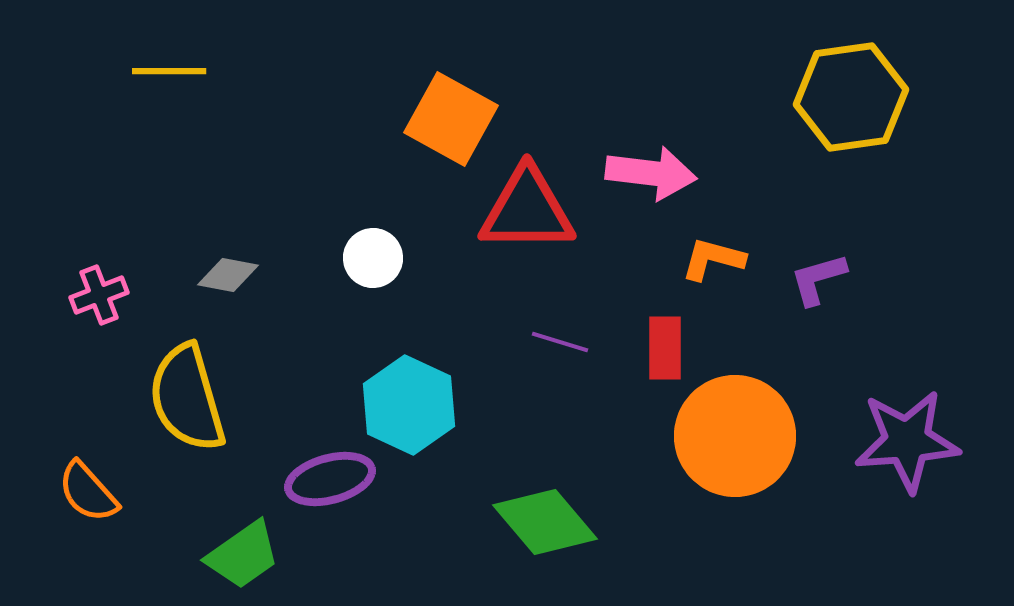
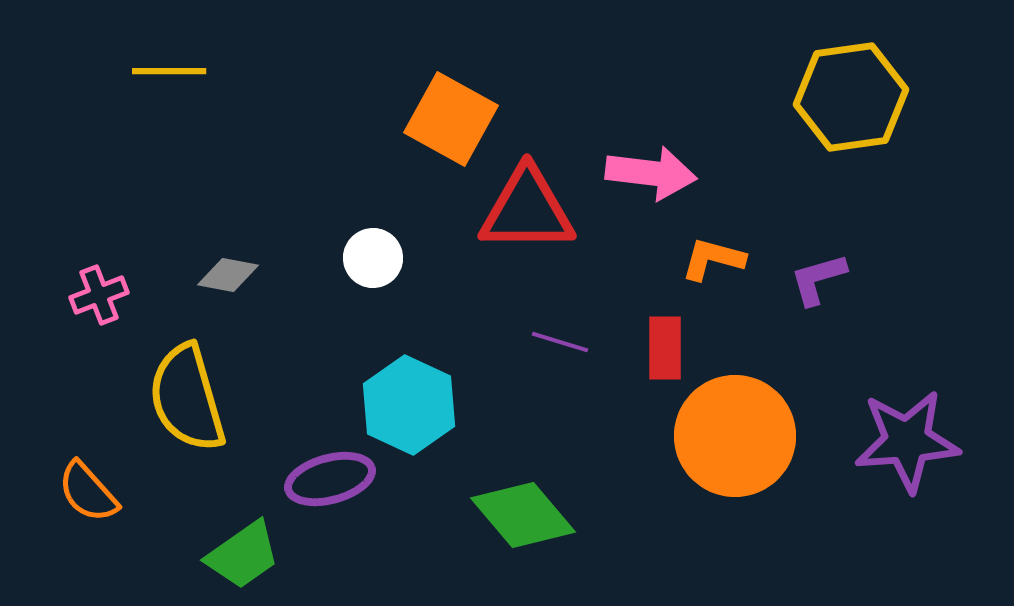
green diamond: moved 22 px left, 7 px up
